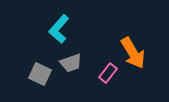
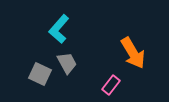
gray trapezoid: moved 4 px left; rotated 100 degrees counterclockwise
pink rectangle: moved 3 px right, 12 px down
